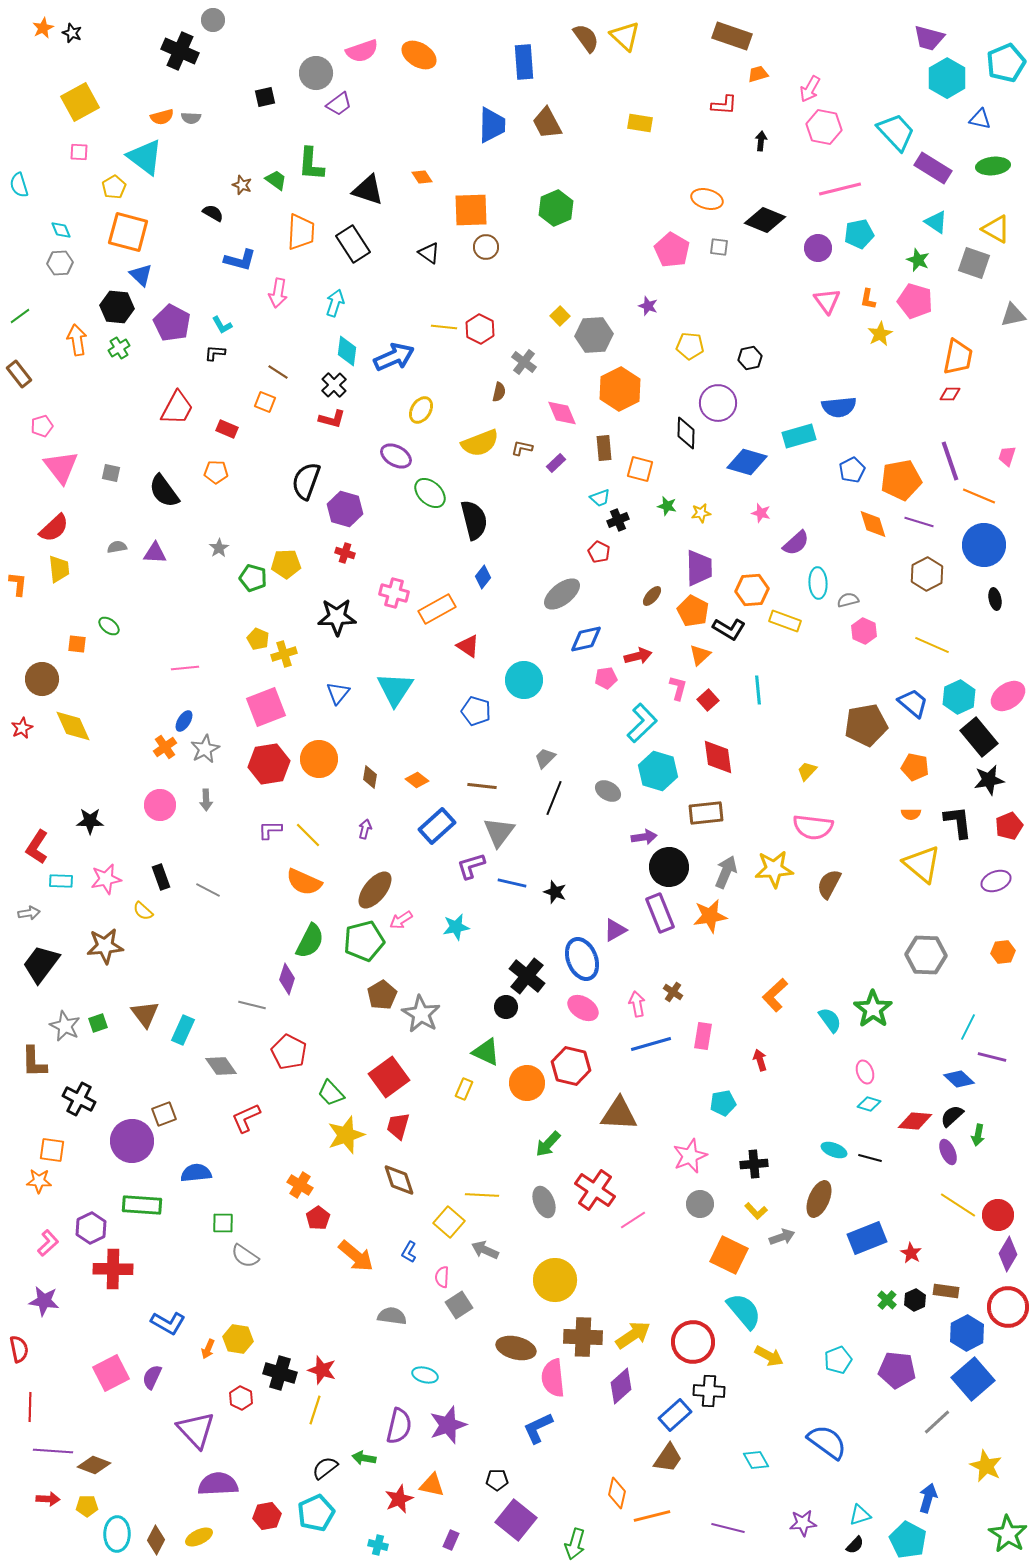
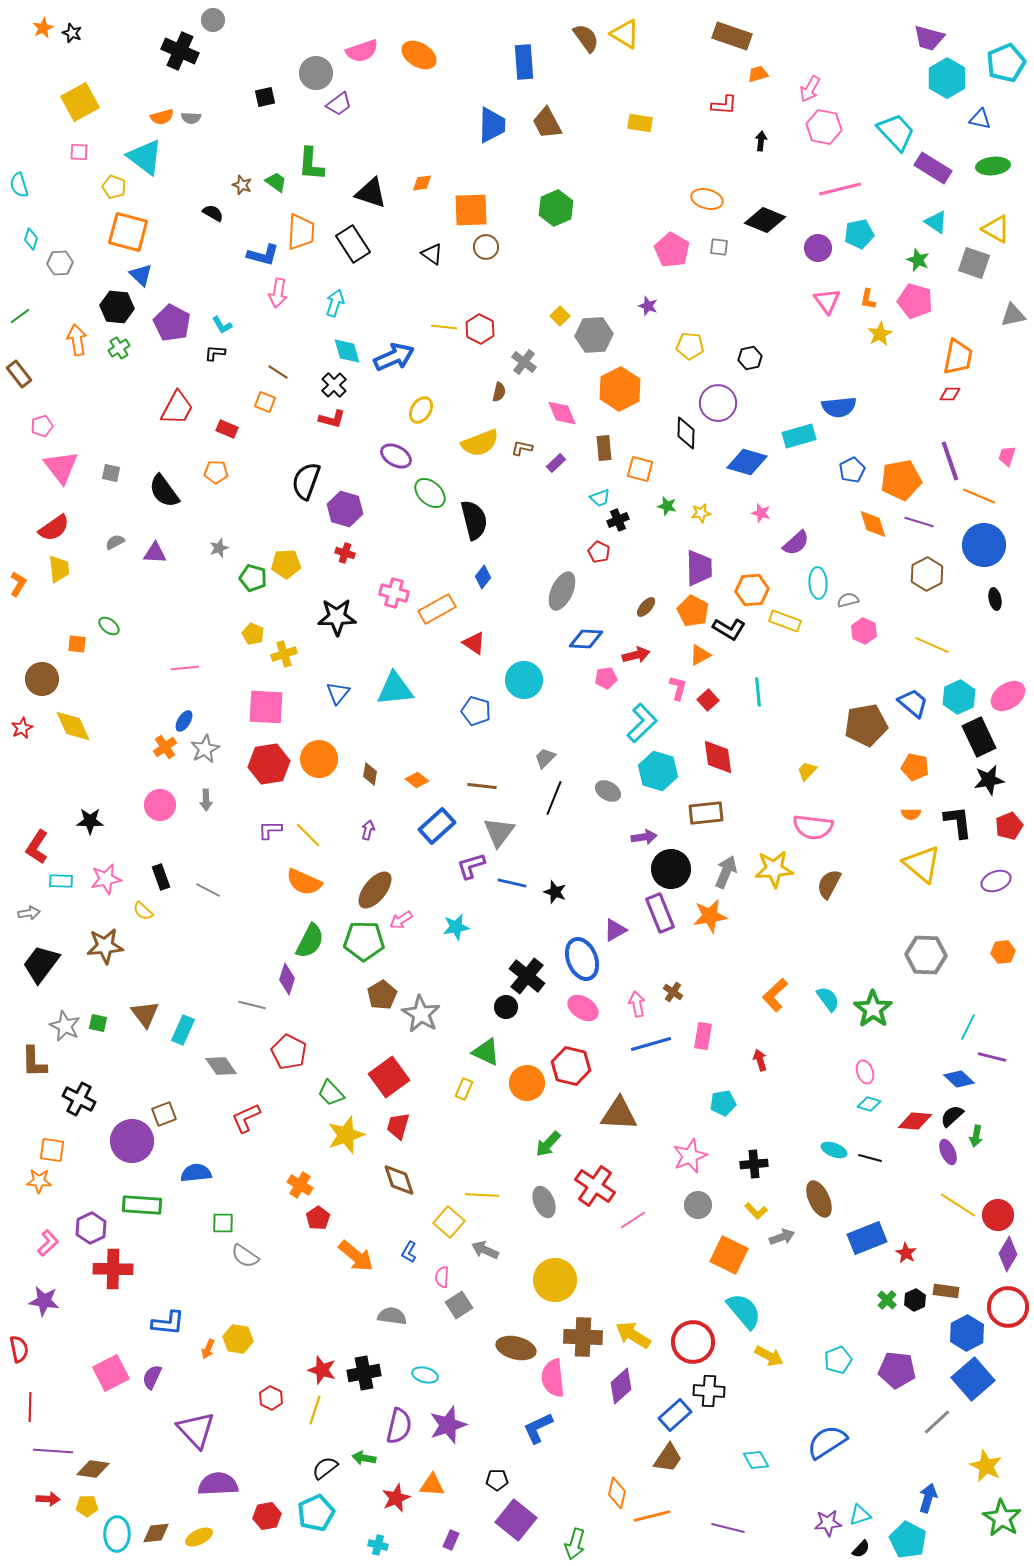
yellow triangle at (625, 36): moved 2 px up; rotated 12 degrees counterclockwise
orange diamond at (422, 177): moved 6 px down; rotated 65 degrees counterclockwise
green trapezoid at (276, 180): moved 2 px down
yellow pentagon at (114, 187): rotated 20 degrees counterclockwise
black triangle at (368, 190): moved 3 px right, 3 px down
cyan diamond at (61, 230): moved 30 px left, 9 px down; rotated 40 degrees clockwise
black triangle at (429, 253): moved 3 px right, 1 px down
blue L-shape at (240, 260): moved 23 px right, 5 px up
cyan diamond at (347, 351): rotated 24 degrees counterclockwise
red semicircle at (54, 528): rotated 8 degrees clockwise
gray semicircle at (117, 547): moved 2 px left, 5 px up; rotated 18 degrees counterclockwise
gray star at (219, 548): rotated 12 degrees clockwise
orange L-shape at (18, 584): rotated 25 degrees clockwise
gray ellipse at (562, 594): moved 3 px up; rotated 27 degrees counterclockwise
brown ellipse at (652, 596): moved 6 px left, 11 px down
yellow pentagon at (258, 639): moved 5 px left, 5 px up
blue diamond at (586, 639): rotated 16 degrees clockwise
red triangle at (468, 646): moved 6 px right, 3 px up
orange triangle at (700, 655): rotated 15 degrees clockwise
red arrow at (638, 656): moved 2 px left, 1 px up
cyan triangle at (395, 689): rotated 51 degrees clockwise
cyan line at (758, 690): moved 2 px down
pink square at (266, 707): rotated 24 degrees clockwise
black rectangle at (979, 737): rotated 15 degrees clockwise
brown diamond at (370, 777): moved 3 px up
purple arrow at (365, 829): moved 3 px right, 1 px down
black circle at (669, 867): moved 2 px right, 2 px down
green pentagon at (364, 941): rotated 15 degrees clockwise
cyan semicircle at (830, 1020): moved 2 px left, 21 px up
green square at (98, 1023): rotated 30 degrees clockwise
green arrow at (978, 1135): moved 2 px left, 1 px down
red cross at (595, 1190): moved 4 px up
brown ellipse at (819, 1199): rotated 48 degrees counterclockwise
gray circle at (700, 1204): moved 2 px left, 1 px down
red star at (911, 1253): moved 5 px left
blue L-shape at (168, 1323): rotated 24 degrees counterclockwise
yellow arrow at (633, 1335): rotated 114 degrees counterclockwise
black cross at (280, 1373): moved 84 px right; rotated 28 degrees counterclockwise
red hexagon at (241, 1398): moved 30 px right
blue semicircle at (827, 1442): rotated 69 degrees counterclockwise
brown diamond at (94, 1465): moved 1 px left, 4 px down; rotated 12 degrees counterclockwise
orange triangle at (432, 1485): rotated 8 degrees counterclockwise
red star at (399, 1499): moved 3 px left, 1 px up
purple star at (803, 1523): moved 25 px right
green star at (1008, 1534): moved 6 px left, 16 px up
brown diamond at (156, 1540): moved 7 px up; rotated 56 degrees clockwise
black semicircle at (855, 1545): moved 6 px right, 4 px down
